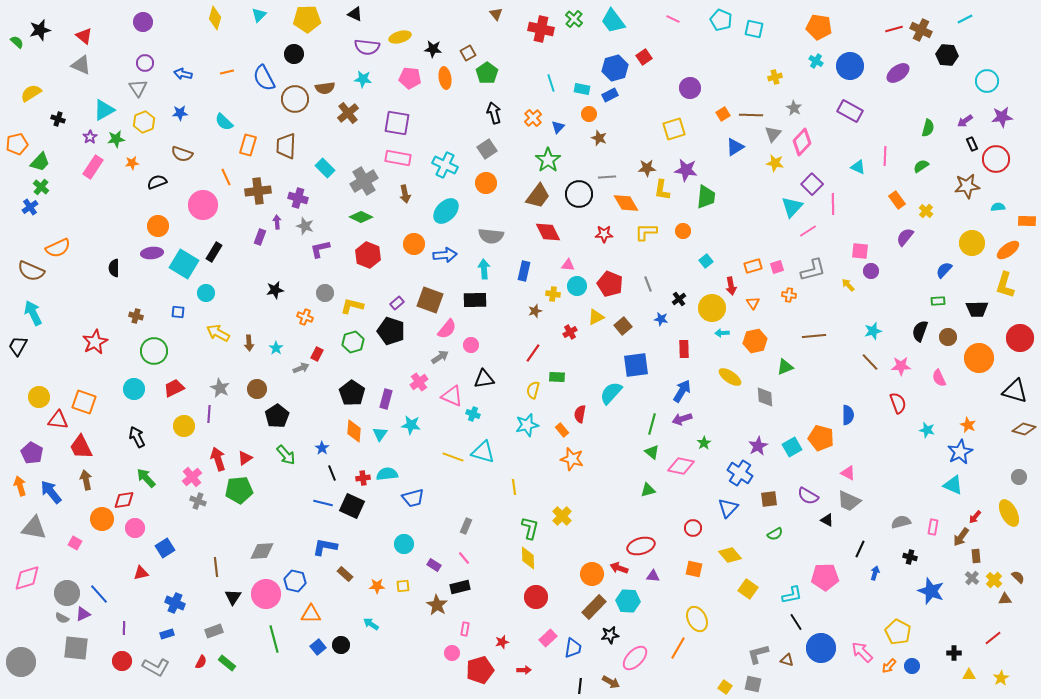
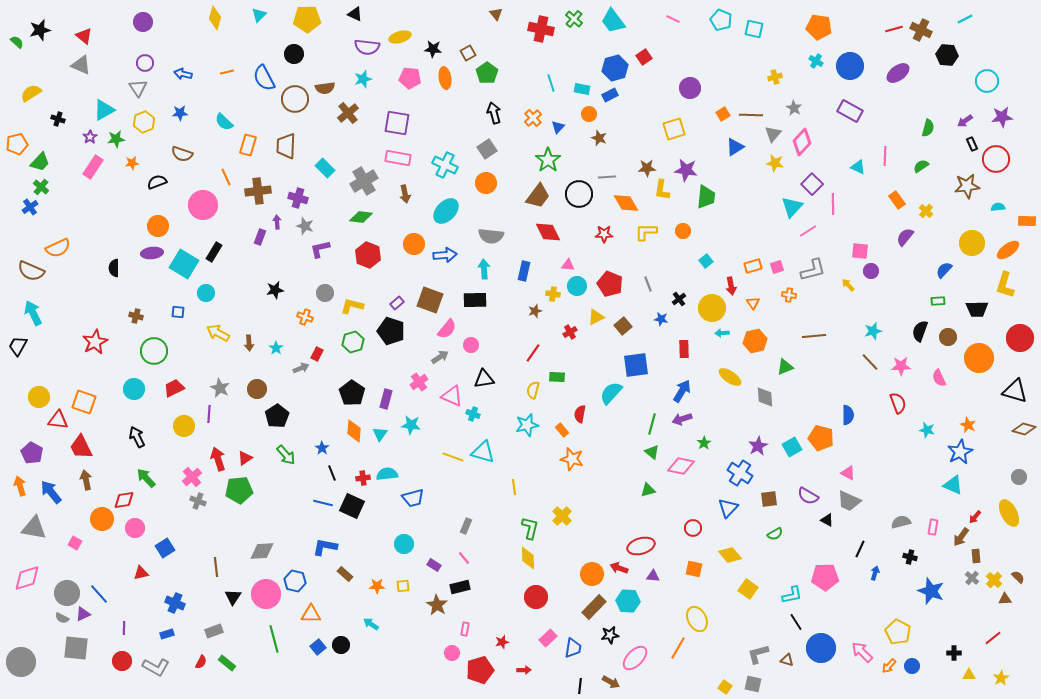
cyan star at (363, 79): rotated 24 degrees counterclockwise
green diamond at (361, 217): rotated 20 degrees counterclockwise
